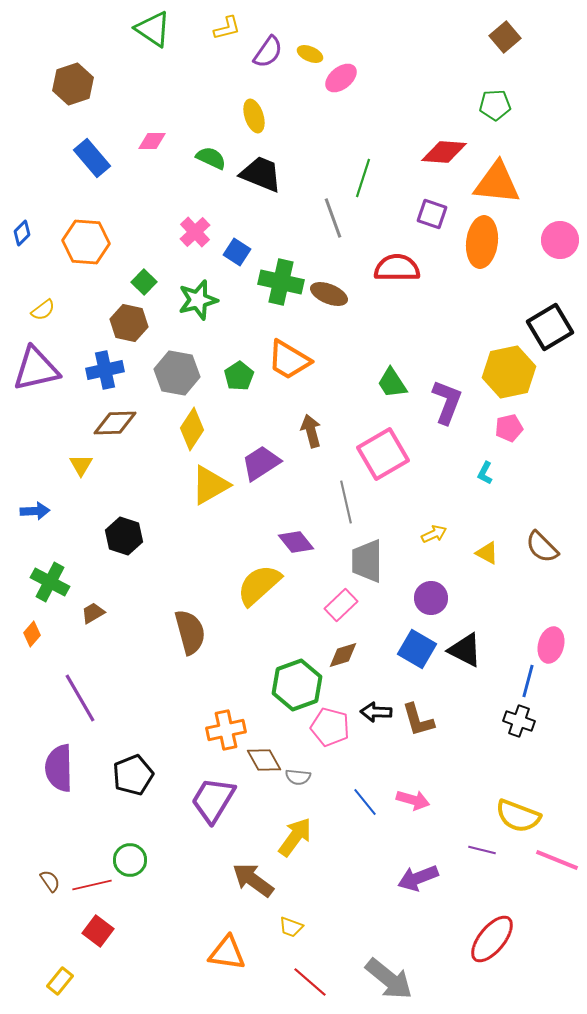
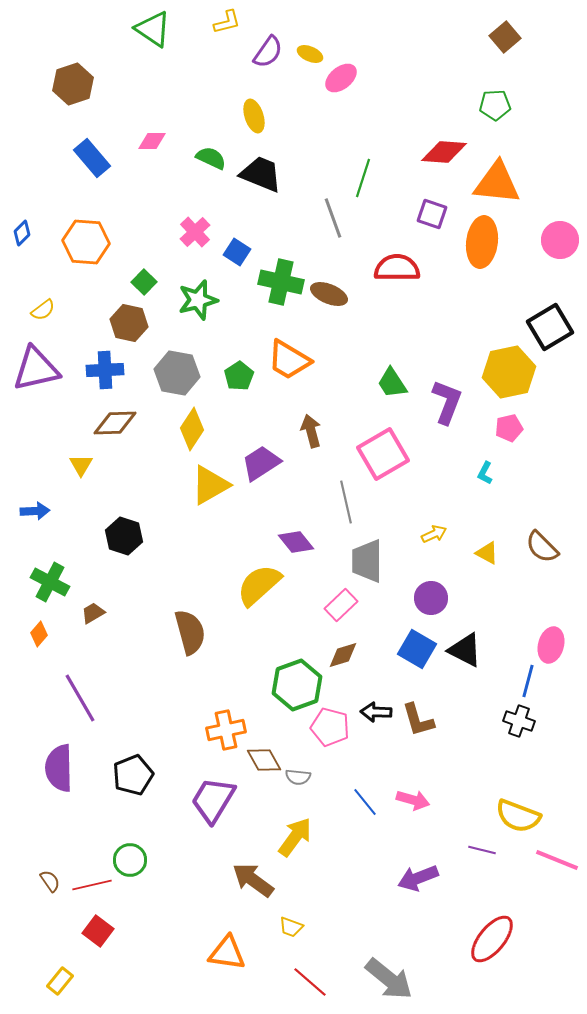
yellow L-shape at (227, 28): moved 6 px up
blue cross at (105, 370): rotated 9 degrees clockwise
orange diamond at (32, 634): moved 7 px right
